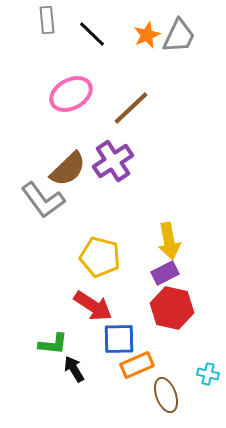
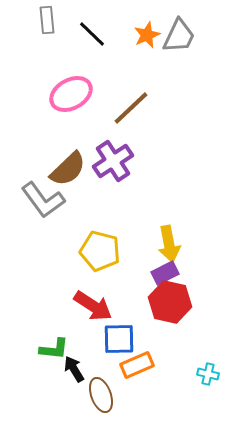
yellow arrow: moved 3 px down
yellow pentagon: moved 6 px up
red hexagon: moved 2 px left, 6 px up
green L-shape: moved 1 px right, 5 px down
brown ellipse: moved 65 px left
